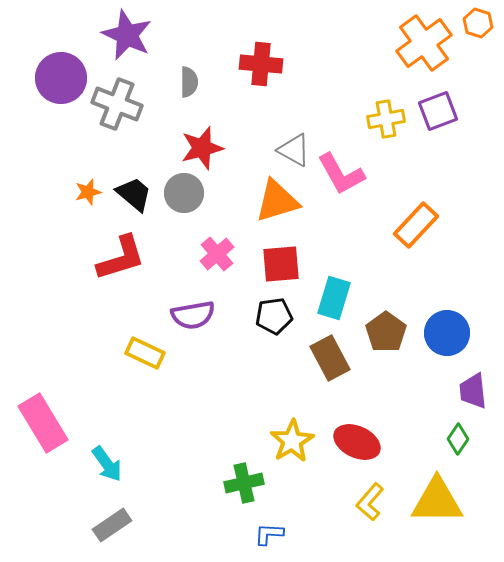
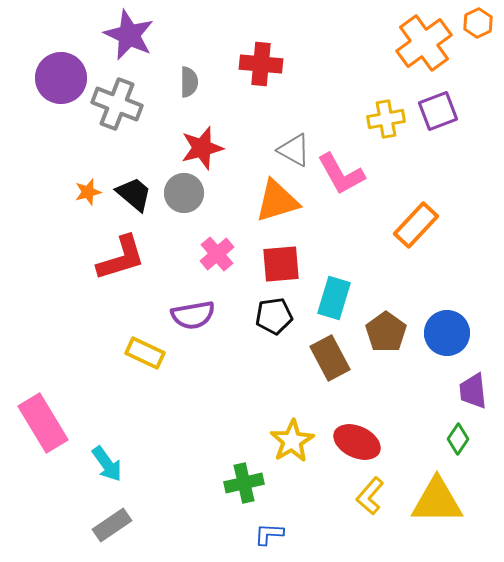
orange hexagon: rotated 16 degrees clockwise
purple star: moved 2 px right
yellow L-shape: moved 6 px up
